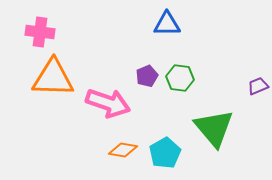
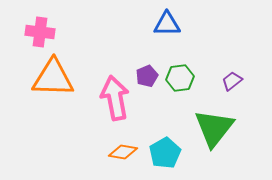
green hexagon: rotated 16 degrees counterclockwise
purple trapezoid: moved 26 px left, 5 px up; rotated 15 degrees counterclockwise
pink arrow: moved 7 px right, 5 px up; rotated 120 degrees counterclockwise
green triangle: rotated 18 degrees clockwise
orange diamond: moved 2 px down
